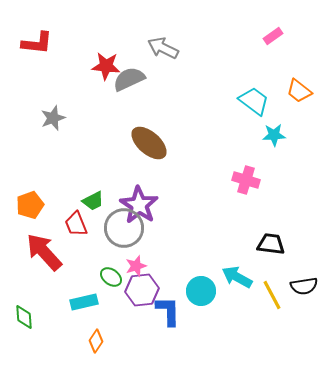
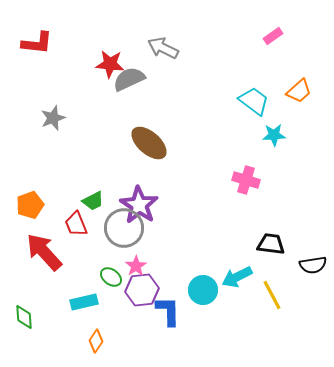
red star: moved 4 px right, 2 px up
orange trapezoid: rotated 80 degrees counterclockwise
pink star: rotated 15 degrees counterclockwise
cyan arrow: rotated 56 degrees counterclockwise
black semicircle: moved 9 px right, 21 px up
cyan circle: moved 2 px right, 1 px up
